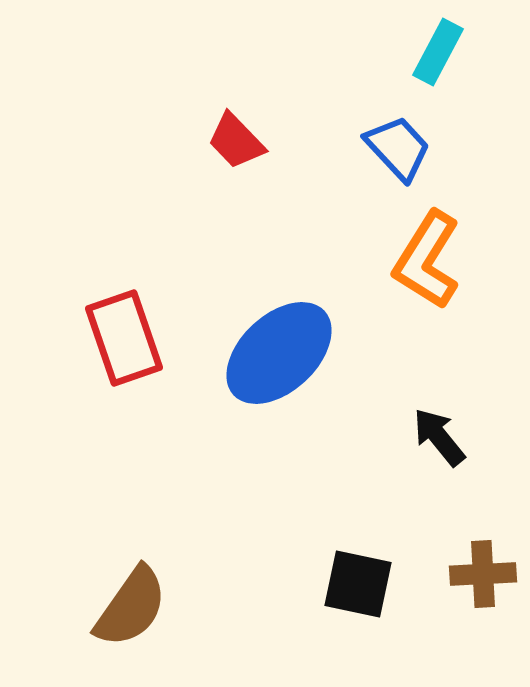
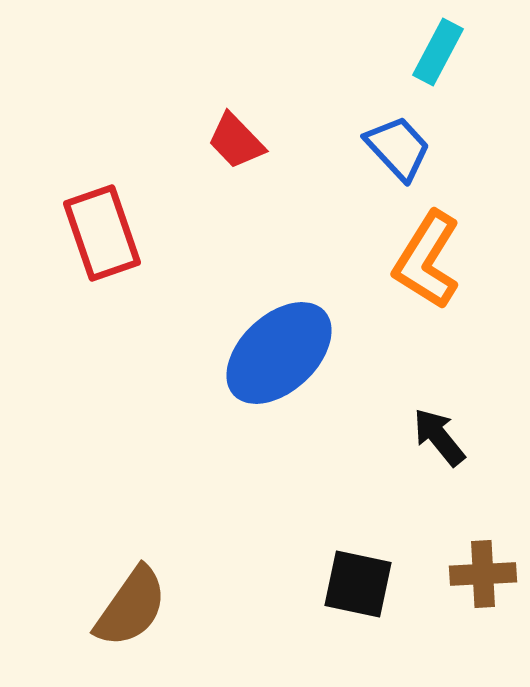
red rectangle: moved 22 px left, 105 px up
